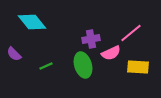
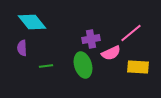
purple semicircle: moved 8 px right, 6 px up; rotated 42 degrees clockwise
green line: rotated 16 degrees clockwise
